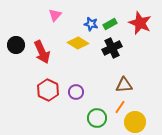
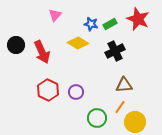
red star: moved 2 px left, 4 px up
black cross: moved 3 px right, 3 px down
